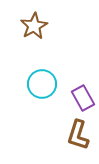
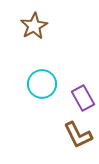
brown L-shape: rotated 44 degrees counterclockwise
